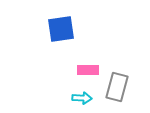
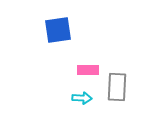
blue square: moved 3 px left, 1 px down
gray rectangle: rotated 12 degrees counterclockwise
